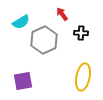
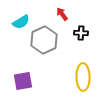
yellow ellipse: rotated 12 degrees counterclockwise
